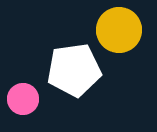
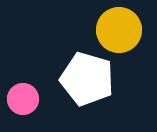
white pentagon: moved 13 px right, 9 px down; rotated 24 degrees clockwise
